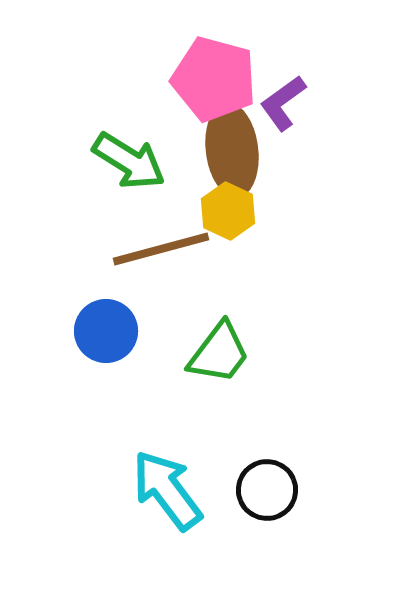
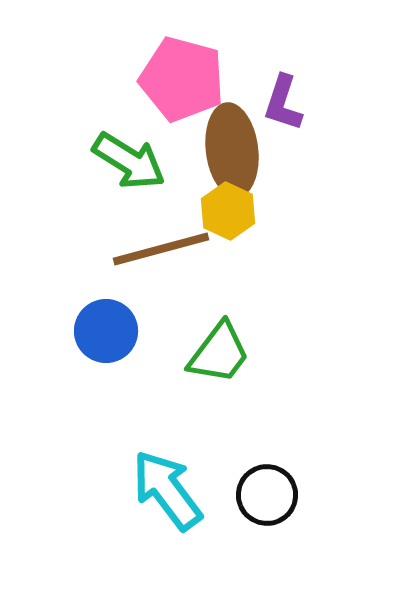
pink pentagon: moved 32 px left
purple L-shape: rotated 36 degrees counterclockwise
black circle: moved 5 px down
